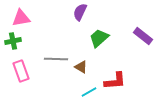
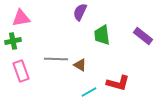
green trapezoid: moved 3 px right, 3 px up; rotated 55 degrees counterclockwise
brown triangle: moved 1 px left, 2 px up
red L-shape: moved 3 px right, 2 px down; rotated 20 degrees clockwise
